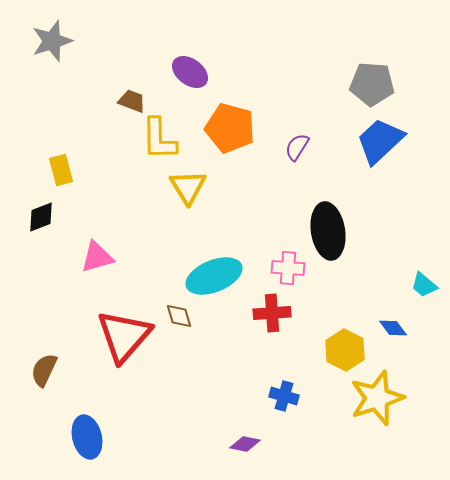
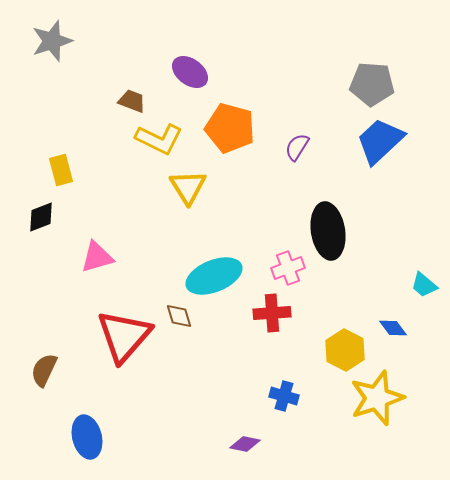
yellow L-shape: rotated 63 degrees counterclockwise
pink cross: rotated 24 degrees counterclockwise
